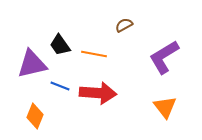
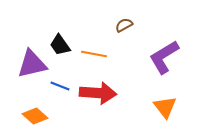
orange diamond: rotated 70 degrees counterclockwise
